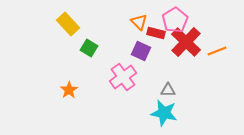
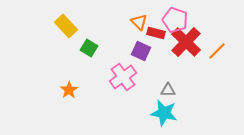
pink pentagon: rotated 20 degrees counterclockwise
yellow rectangle: moved 2 px left, 2 px down
orange line: rotated 24 degrees counterclockwise
